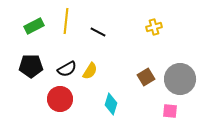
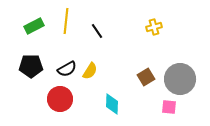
black line: moved 1 px left, 1 px up; rotated 28 degrees clockwise
cyan diamond: moved 1 px right; rotated 15 degrees counterclockwise
pink square: moved 1 px left, 4 px up
